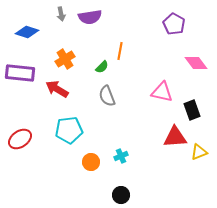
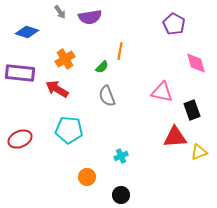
gray arrow: moved 1 px left, 2 px up; rotated 24 degrees counterclockwise
pink diamond: rotated 20 degrees clockwise
cyan pentagon: rotated 12 degrees clockwise
red ellipse: rotated 10 degrees clockwise
orange circle: moved 4 px left, 15 px down
